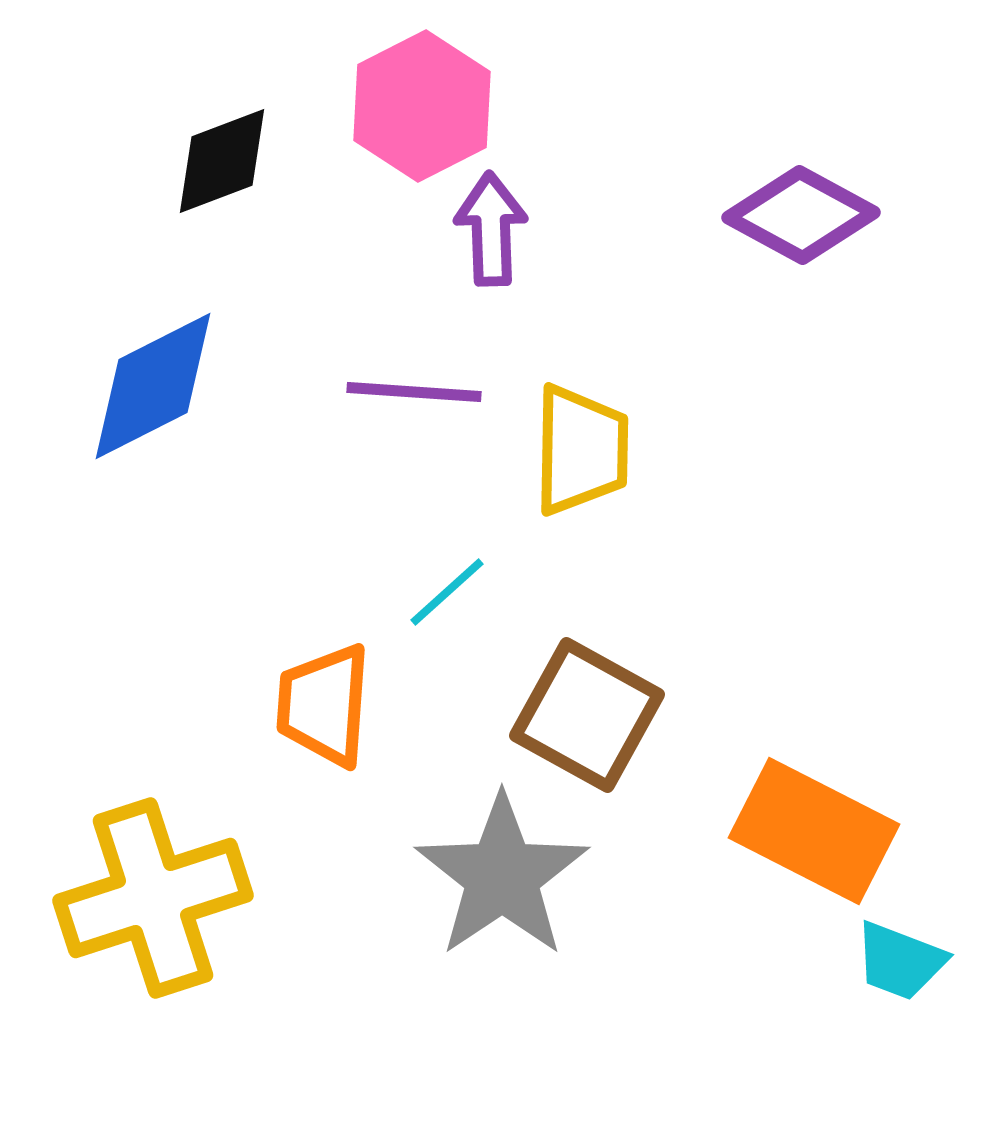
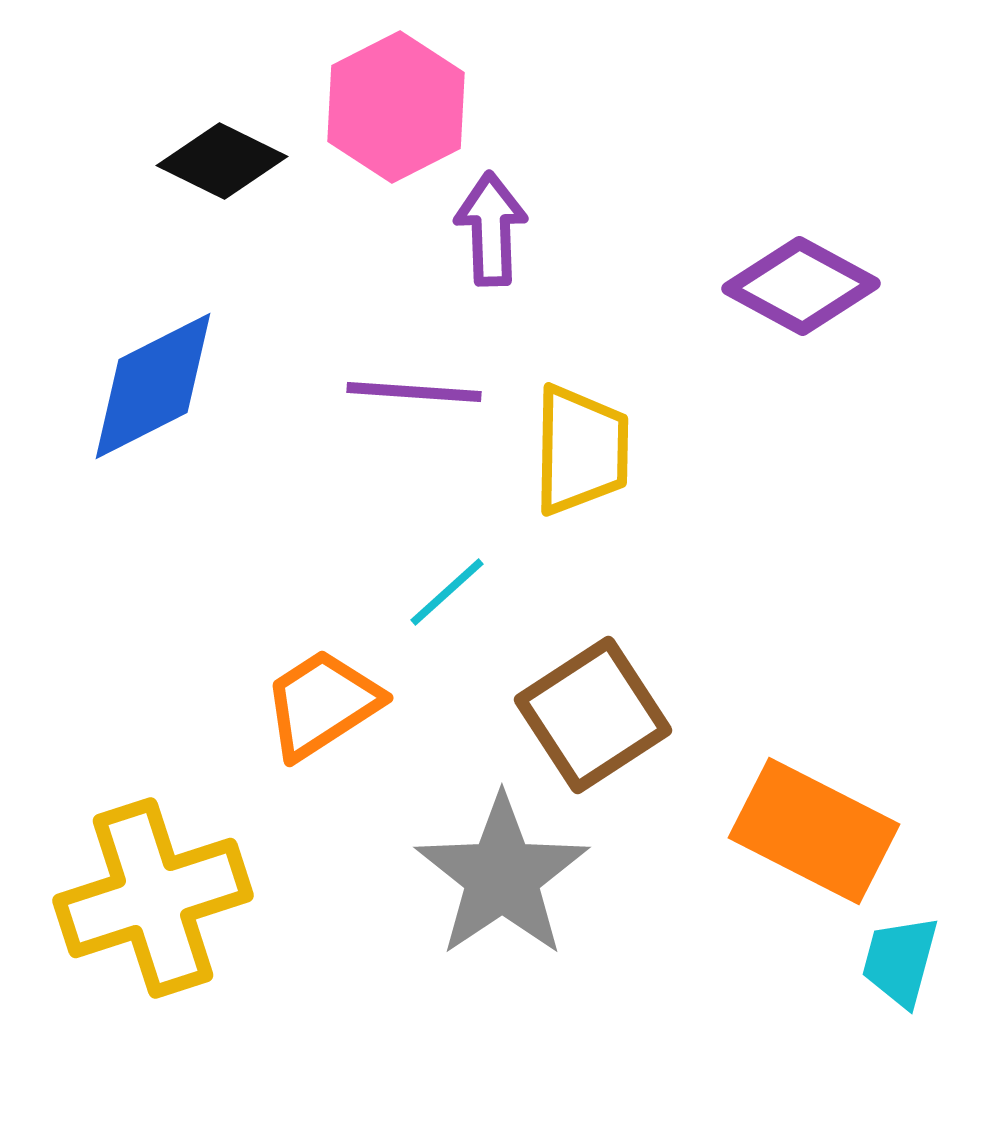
pink hexagon: moved 26 px left, 1 px down
black diamond: rotated 47 degrees clockwise
purple diamond: moved 71 px down
orange trapezoid: moved 2 px left, 1 px up; rotated 53 degrees clockwise
brown square: moved 6 px right; rotated 28 degrees clockwise
cyan trapezoid: rotated 84 degrees clockwise
